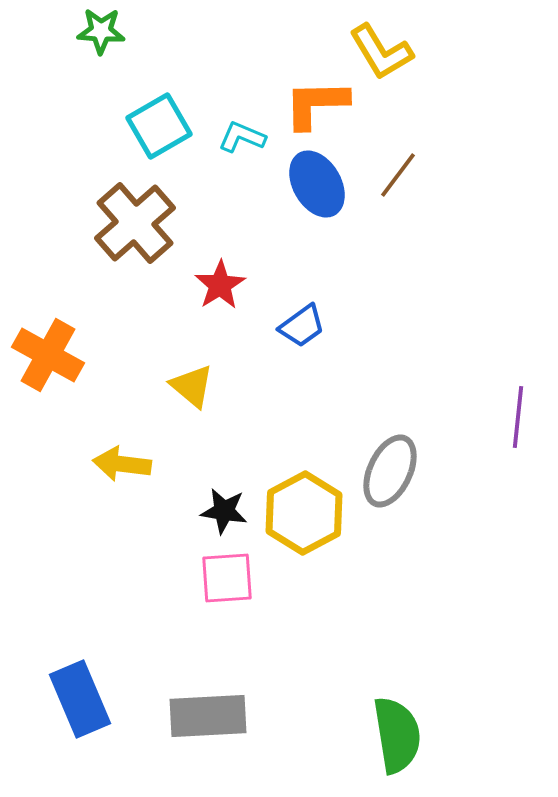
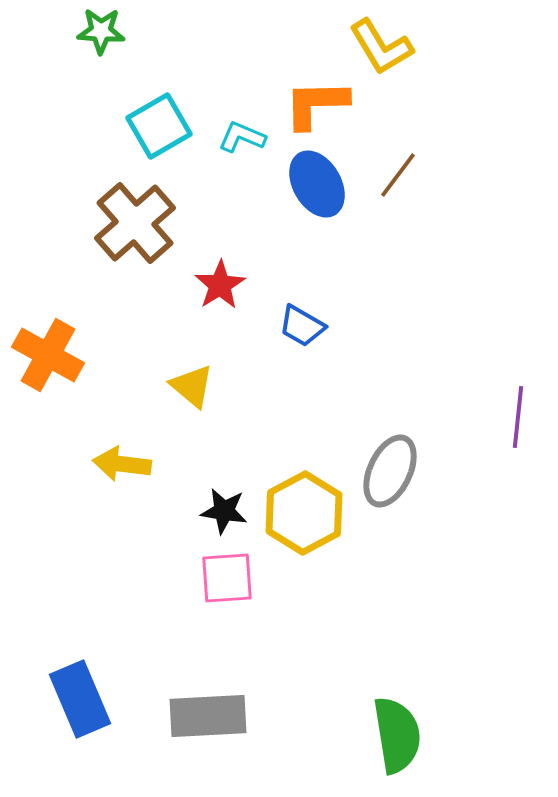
yellow L-shape: moved 5 px up
blue trapezoid: rotated 66 degrees clockwise
